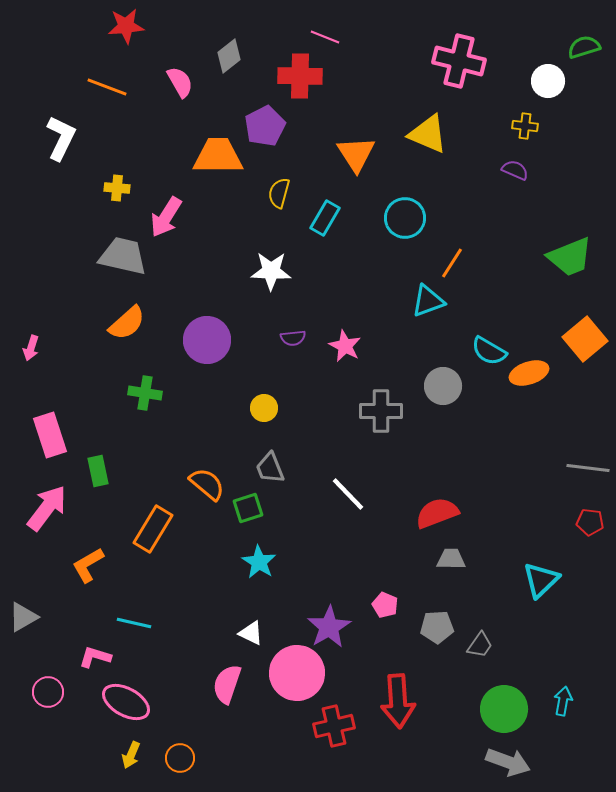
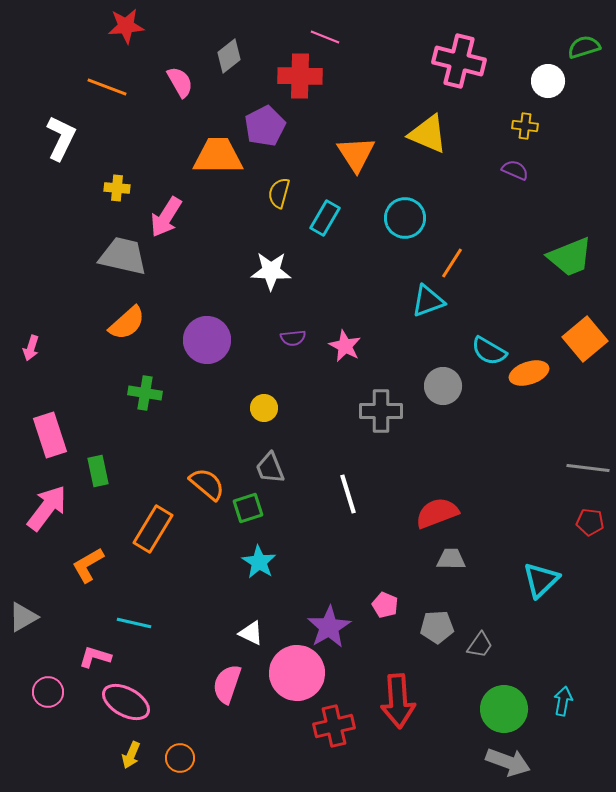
white line at (348, 494): rotated 27 degrees clockwise
